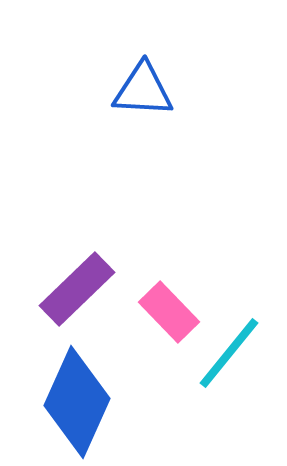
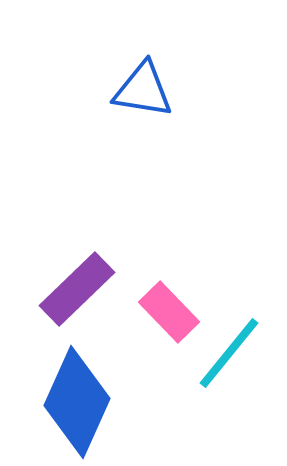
blue triangle: rotated 6 degrees clockwise
